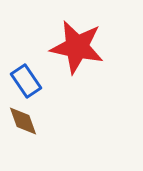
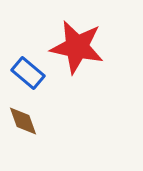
blue rectangle: moved 2 px right, 8 px up; rotated 16 degrees counterclockwise
